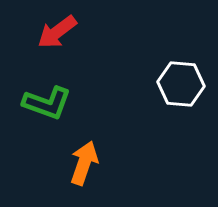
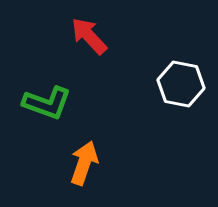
red arrow: moved 32 px right, 4 px down; rotated 84 degrees clockwise
white hexagon: rotated 6 degrees clockwise
